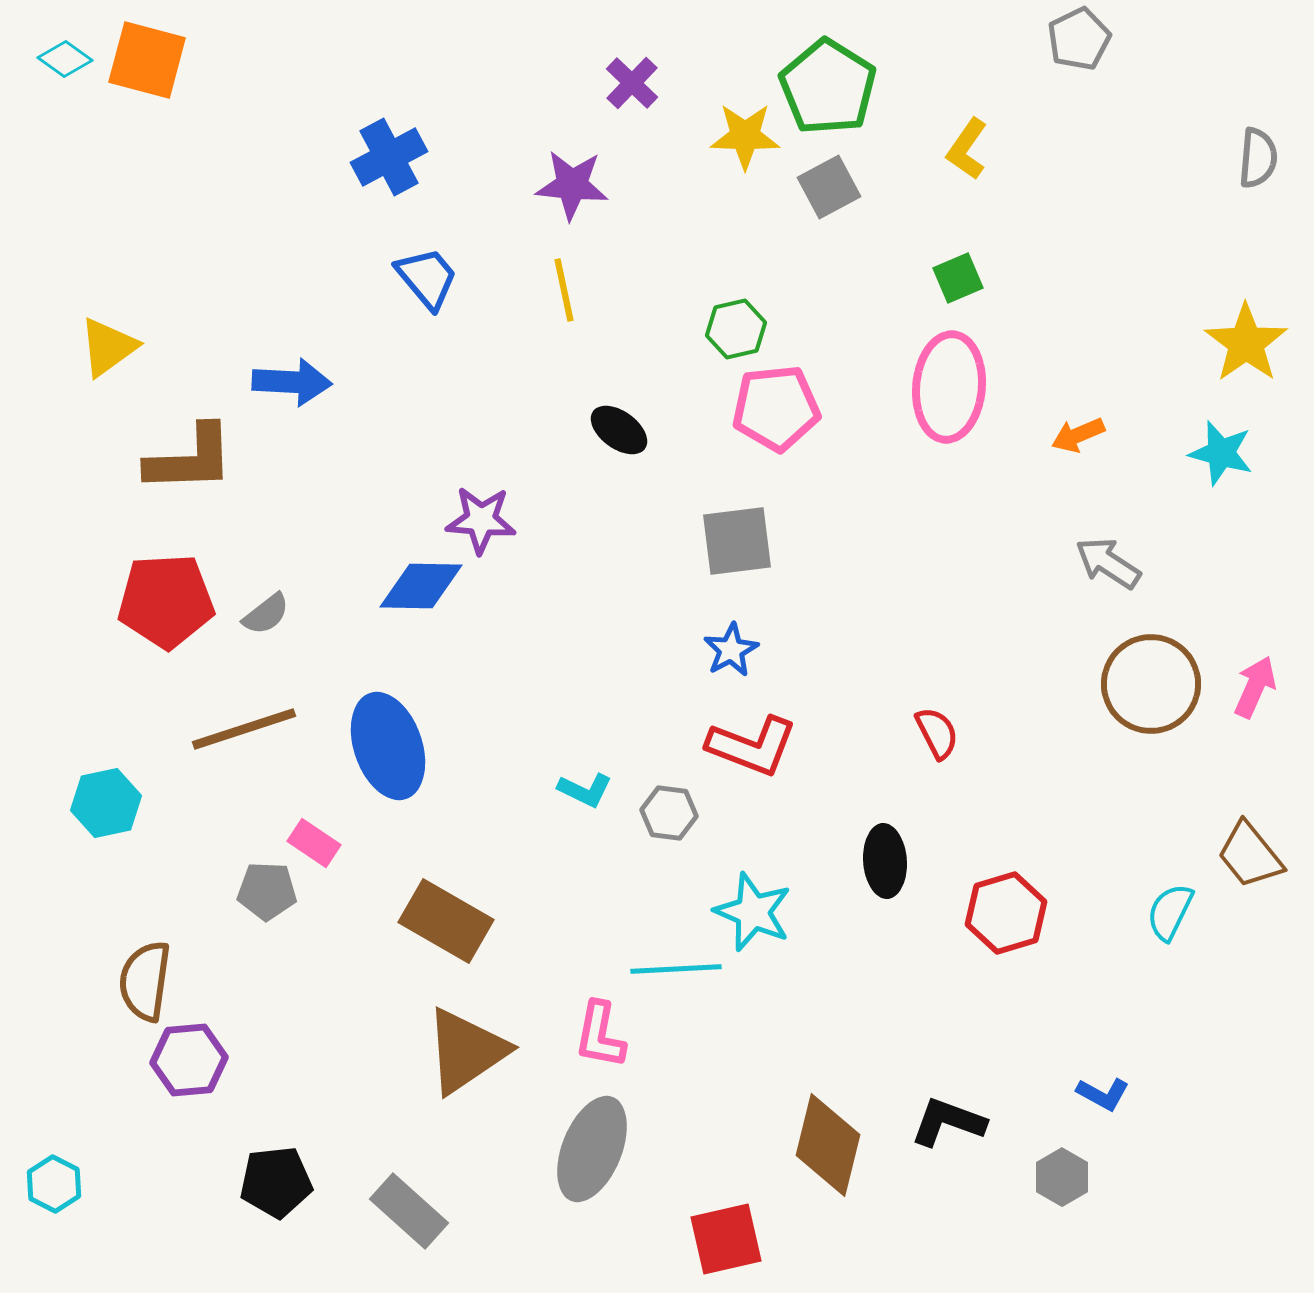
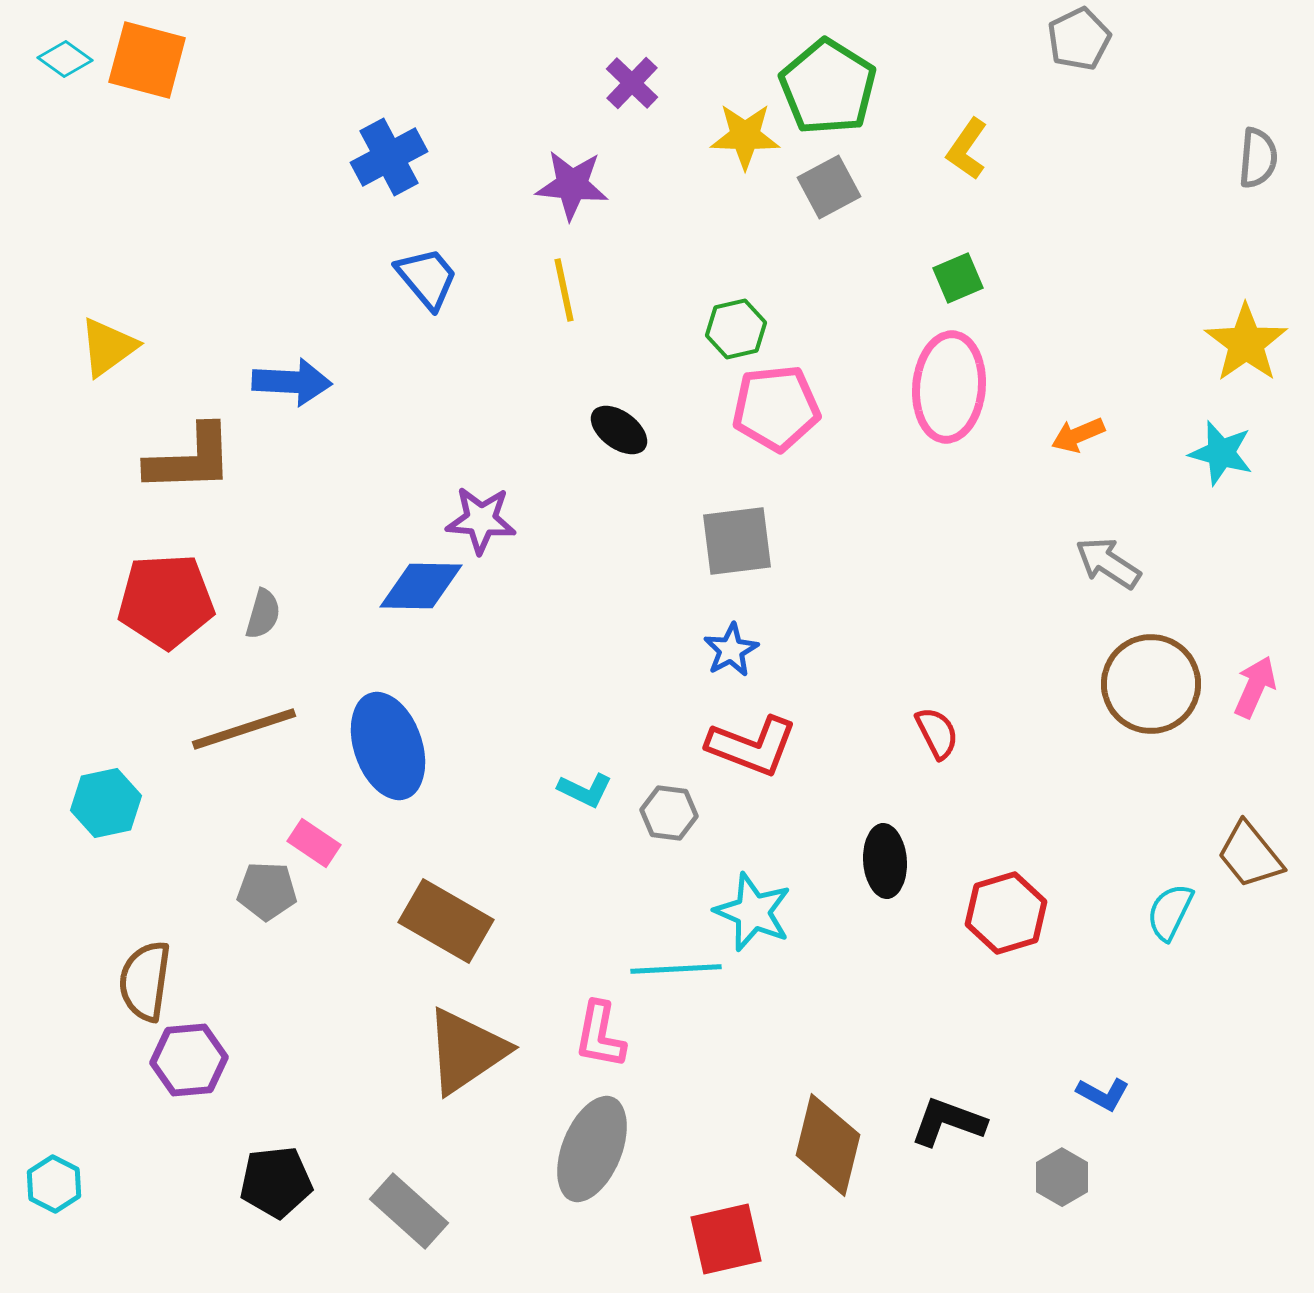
gray semicircle at (266, 614): moved 3 px left; rotated 36 degrees counterclockwise
